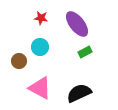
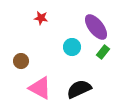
purple ellipse: moved 19 px right, 3 px down
cyan circle: moved 32 px right
green rectangle: moved 18 px right; rotated 24 degrees counterclockwise
brown circle: moved 2 px right
black semicircle: moved 4 px up
